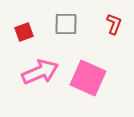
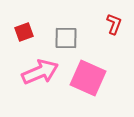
gray square: moved 14 px down
